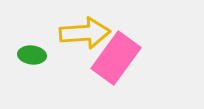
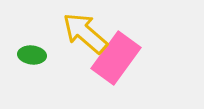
yellow arrow: rotated 135 degrees counterclockwise
